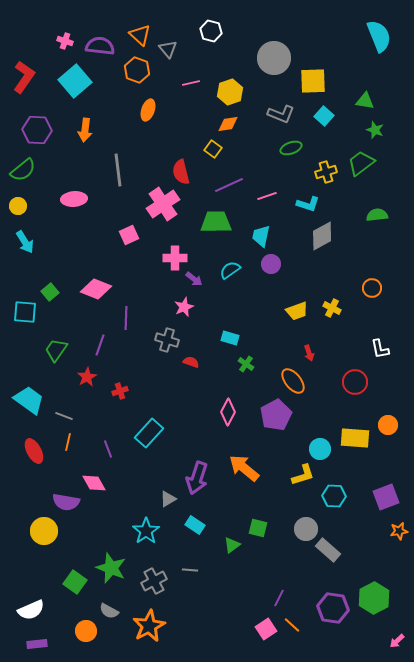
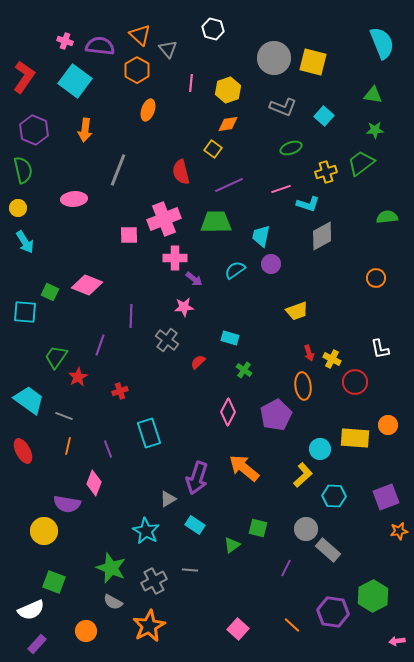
white hexagon at (211, 31): moved 2 px right, 2 px up
cyan semicircle at (379, 36): moved 3 px right, 7 px down
orange hexagon at (137, 70): rotated 10 degrees clockwise
cyan square at (75, 81): rotated 12 degrees counterclockwise
yellow square at (313, 81): moved 19 px up; rotated 16 degrees clockwise
pink line at (191, 83): rotated 72 degrees counterclockwise
yellow hexagon at (230, 92): moved 2 px left, 2 px up
green triangle at (365, 101): moved 8 px right, 6 px up
gray L-shape at (281, 114): moved 2 px right, 7 px up
purple hexagon at (37, 130): moved 3 px left; rotated 20 degrees clockwise
green star at (375, 130): rotated 24 degrees counterclockwise
green semicircle at (23, 170): rotated 64 degrees counterclockwise
gray line at (118, 170): rotated 28 degrees clockwise
pink line at (267, 196): moved 14 px right, 7 px up
pink cross at (163, 204): moved 1 px right, 15 px down; rotated 12 degrees clockwise
yellow circle at (18, 206): moved 2 px down
green semicircle at (377, 215): moved 10 px right, 2 px down
pink square at (129, 235): rotated 24 degrees clockwise
cyan semicircle at (230, 270): moved 5 px right
orange circle at (372, 288): moved 4 px right, 10 px up
pink diamond at (96, 289): moved 9 px left, 4 px up
green square at (50, 292): rotated 24 degrees counterclockwise
pink star at (184, 307): rotated 18 degrees clockwise
yellow cross at (332, 308): moved 51 px down
purple line at (126, 318): moved 5 px right, 2 px up
gray cross at (167, 340): rotated 20 degrees clockwise
green trapezoid at (56, 350): moved 7 px down
red semicircle at (191, 362): moved 7 px right; rotated 63 degrees counterclockwise
green cross at (246, 364): moved 2 px left, 6 px down
red star at (87, 377): moved 9 px left
orange ellipse at (293, 381): moved 10 px right, 5 px down; rotated 32 degrees clockwise
cyan rectangle at (149, 433): rotated 60 degrees counterclockwise
orange line at (68, 442): moved 4 px down
red ellipse at (34, 451): moved 11 px left
yellow L-shape at (303, 475): rotated 25 degrees counterclockwise
pink diamond at (94, 483): rotated 50 degrees clockwise
purple semicircle at (66, 502): moved 1 px right, 2 px down
cyan star at (146, 531): rotated 8 degrees counterclockwise
green square at (75, 582): moved 21 px left; rotated 15 degrees counterclockwise
purple line at (279, 598): moved 7 px right, 30 px up
green hexagon at (374, 598): moved 1 px left, 2 px up
purple hexagon at (333, 608): moved 4 px down
gray semicircle at (109, 611): moved 4 px right, 9 px up
pink square at (266, 629): moved 28 px left; rotated 15 degrees counterclockwise
pink arrow at (397, 641): rotated 35 degrees clockwise
purple rectangle at (37, 644): rotated 42 degrees counterclockwise
